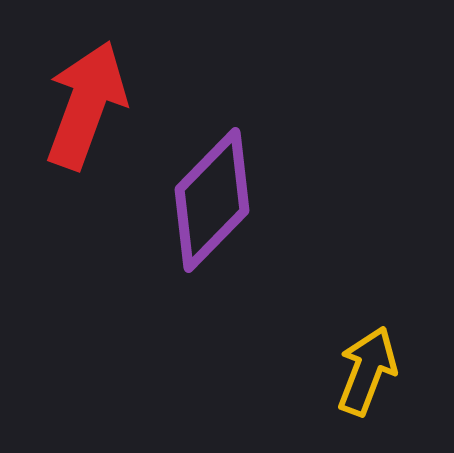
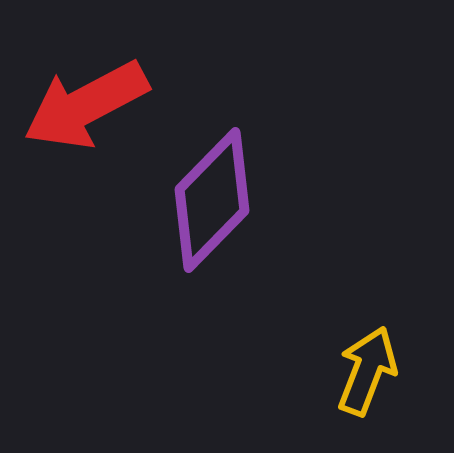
red arrow: rotated 138 degrees counterclockwise
